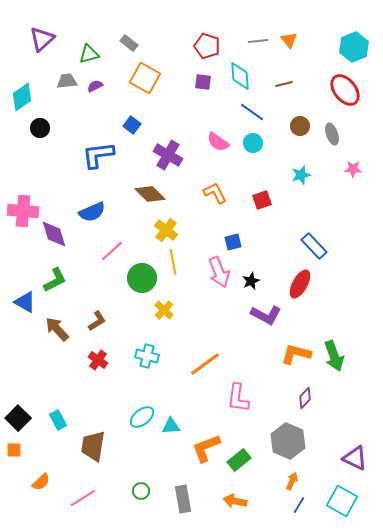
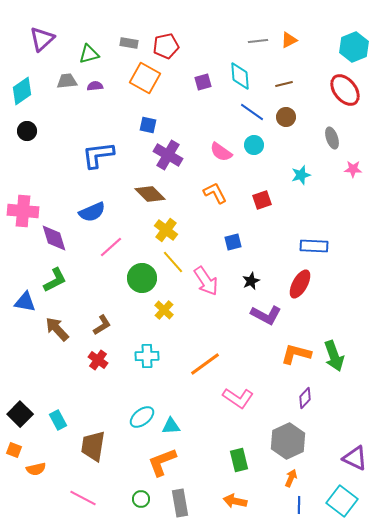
orange triangle at (289, 40): rotated 42 degrees clockwise
gray rectangle at (129, 43): rotated 30 degrees counterclockwise
red pentagon at (207, 46): moved 41 px left; rotated 30 degrees counterclockwise
purple square at (203, 82): rotated 24 degrees counterclockwise
purple semicircle at (95, 86): rotated 21 degrees clockwise
cyan diamond at (22, 97): moved 6 px up
blue square at (132, 125): moved 16 px right; rotated 24 degrees counterclockwise
brown circle at (300, 126): moved 14 px left, 9 px up
black circle at (40, 128): moved 13 px left, 3 px down
gray ellipse at (332, 134): moved 4 px down
pink semicircle at (218, 142): moved 3 px right, 10 px down
cyan circle at (253, 143): moved 1 px right, 2 px down
purple diamond at (54, 234): moved 4 px down
blue rectangle at (314, 246): rotated 44 degrees counterclockwise
pink line at (112, 251): moved 1 px left, 4 px up
yellow line at (173, 262): rotated 30 degrees counterclockwise
pink arrow at (219, 272): moved 13 px left, 9 px down; rotated 12 degrees counterclockwise
blue triangle at (25, 302): rotated 20 degrees counterclockwise
brown L-shape at (97, 321): moved 5 px right, 4 px down
cyan cross at (147, 356): rotated 15 degrees counterclockwise
pink L-shape at (238, 398): rotated 64 degrees counterclockwise
black square at (18, 418): moved 2 px right, 4 px up
gray hexagon at (288, 441): rotated 12 degrees clockwise
orange L-shape at (206, 448): moved 44 px left, 14 px down
orange square at (14, 450): rotated 21 degrees clockwise
green rectangle at (239, 460): rotated 65 degrees counterclockwise
orange arrow at (292, 481): moved 1 px left, 3 px up
orange semicircle at (41, 482): moved 5 px left, 13 px up; rotated 30 degrees clockwise
green circle at (141, 491): moved 8 px down
pink line at (83, 498): rotated 60 degrees clockwise
gray rectangle at (183, 499): moved 3 px left, 4 px down
cyan square at (342, 501): rotated 8 degrees clockwise
blue line at (299, 505): rotated 30 degrees counterclockwise
